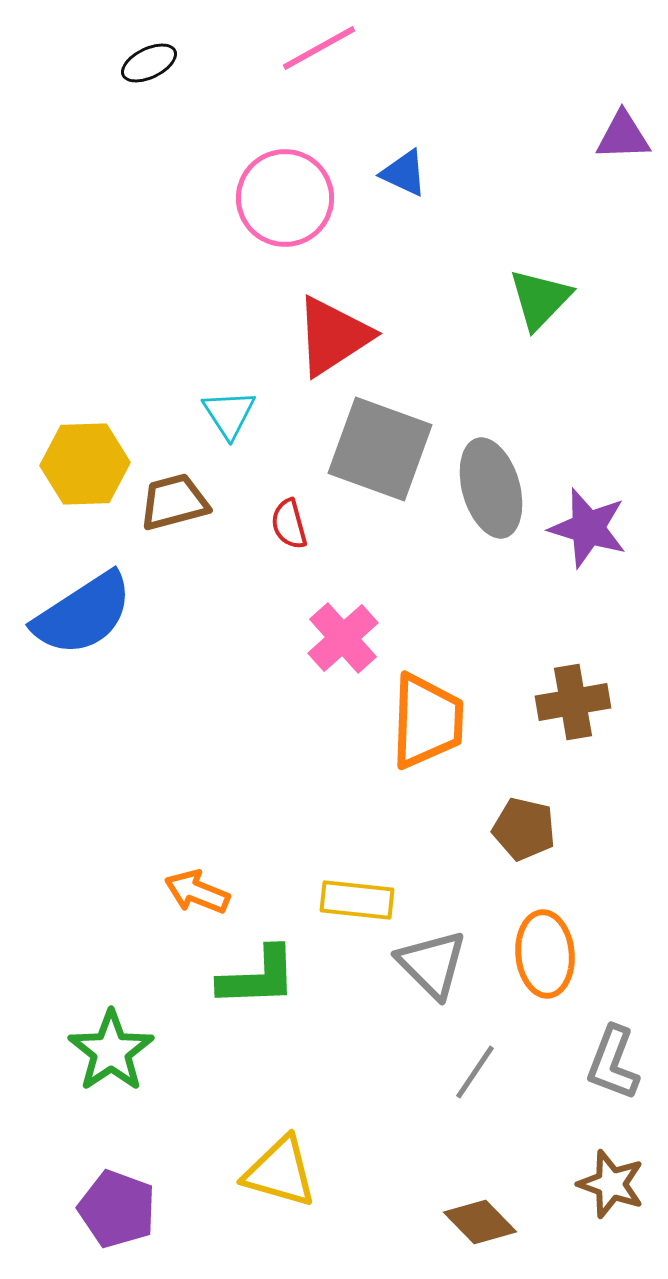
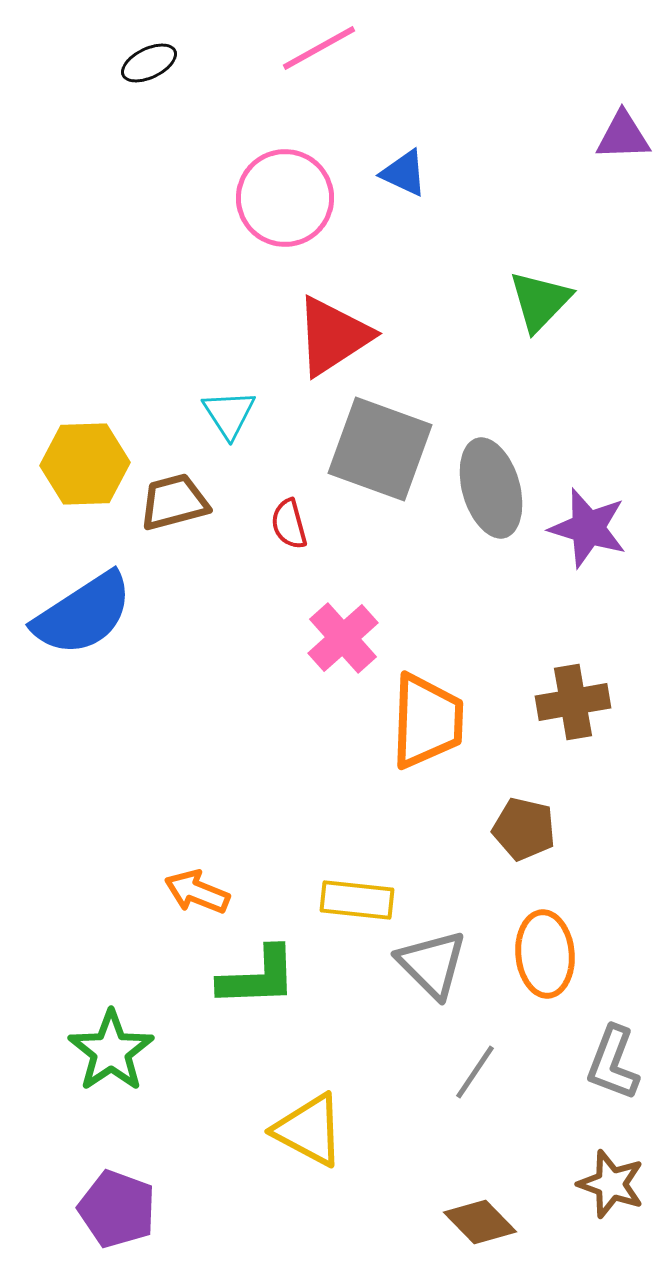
green triangle: moved 2 px down
yellow triangle: moved 29 px right, 42 px up; rotated 12 degrees clockwise
